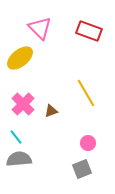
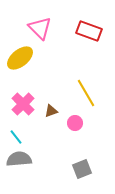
pink circle: moved 13 px left, 20 px up
